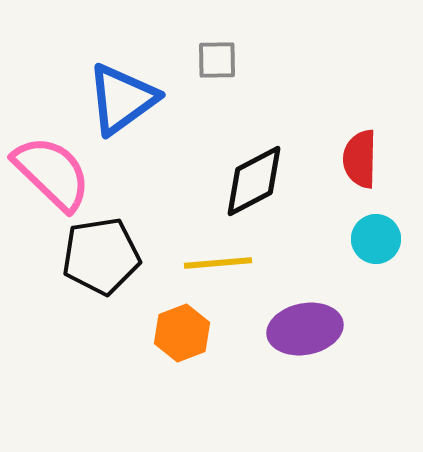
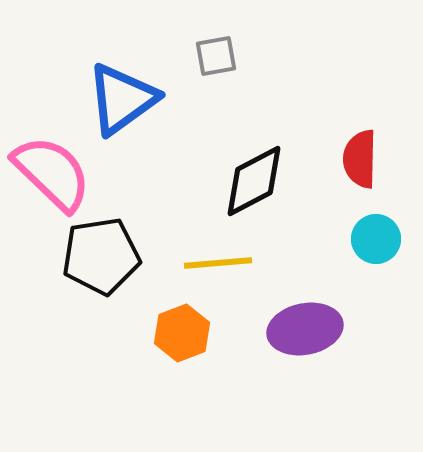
gray square: moved 1 px left, 4 px up; rotated 9 degrees counterclockwise
